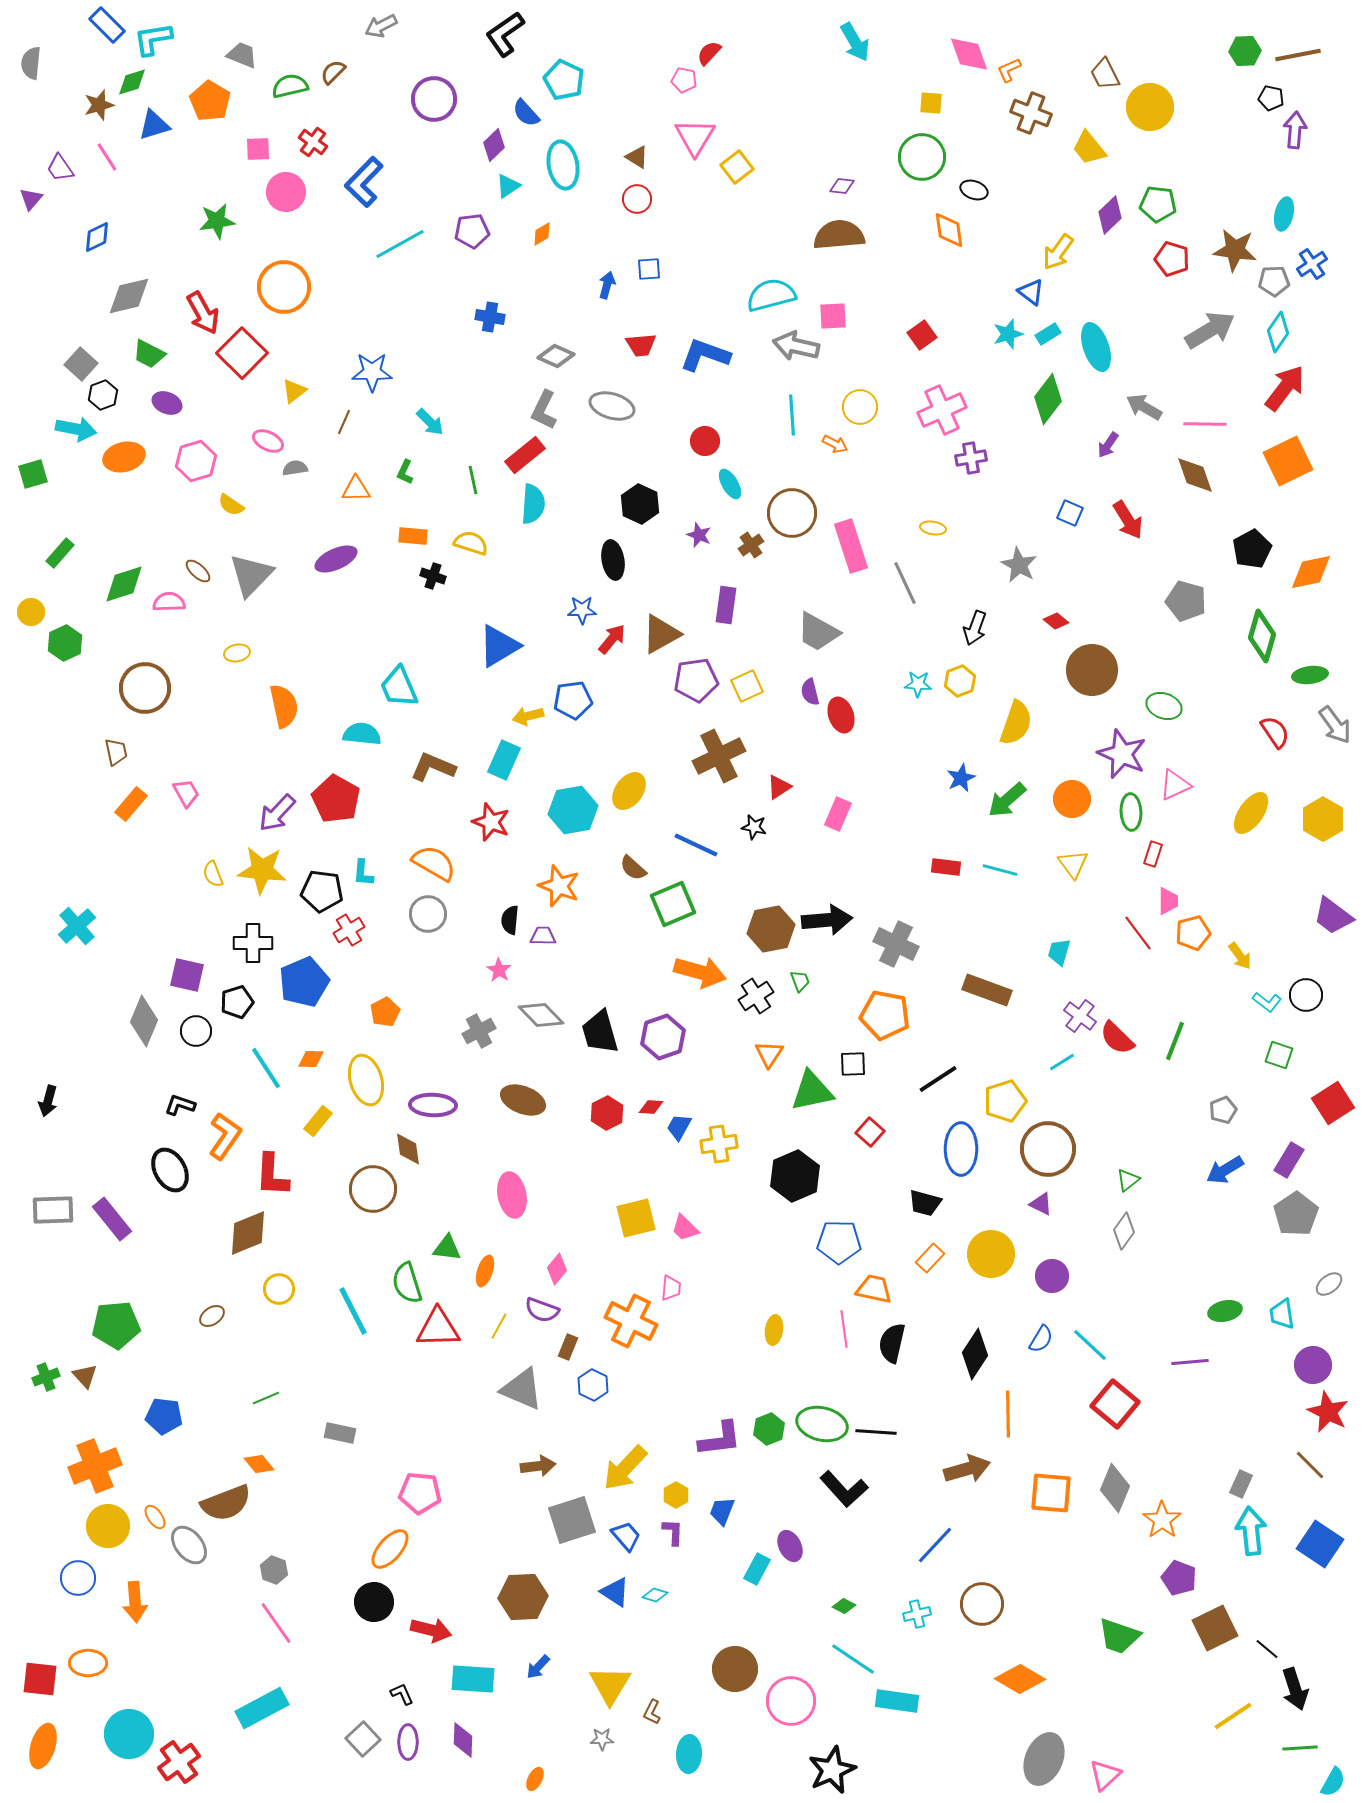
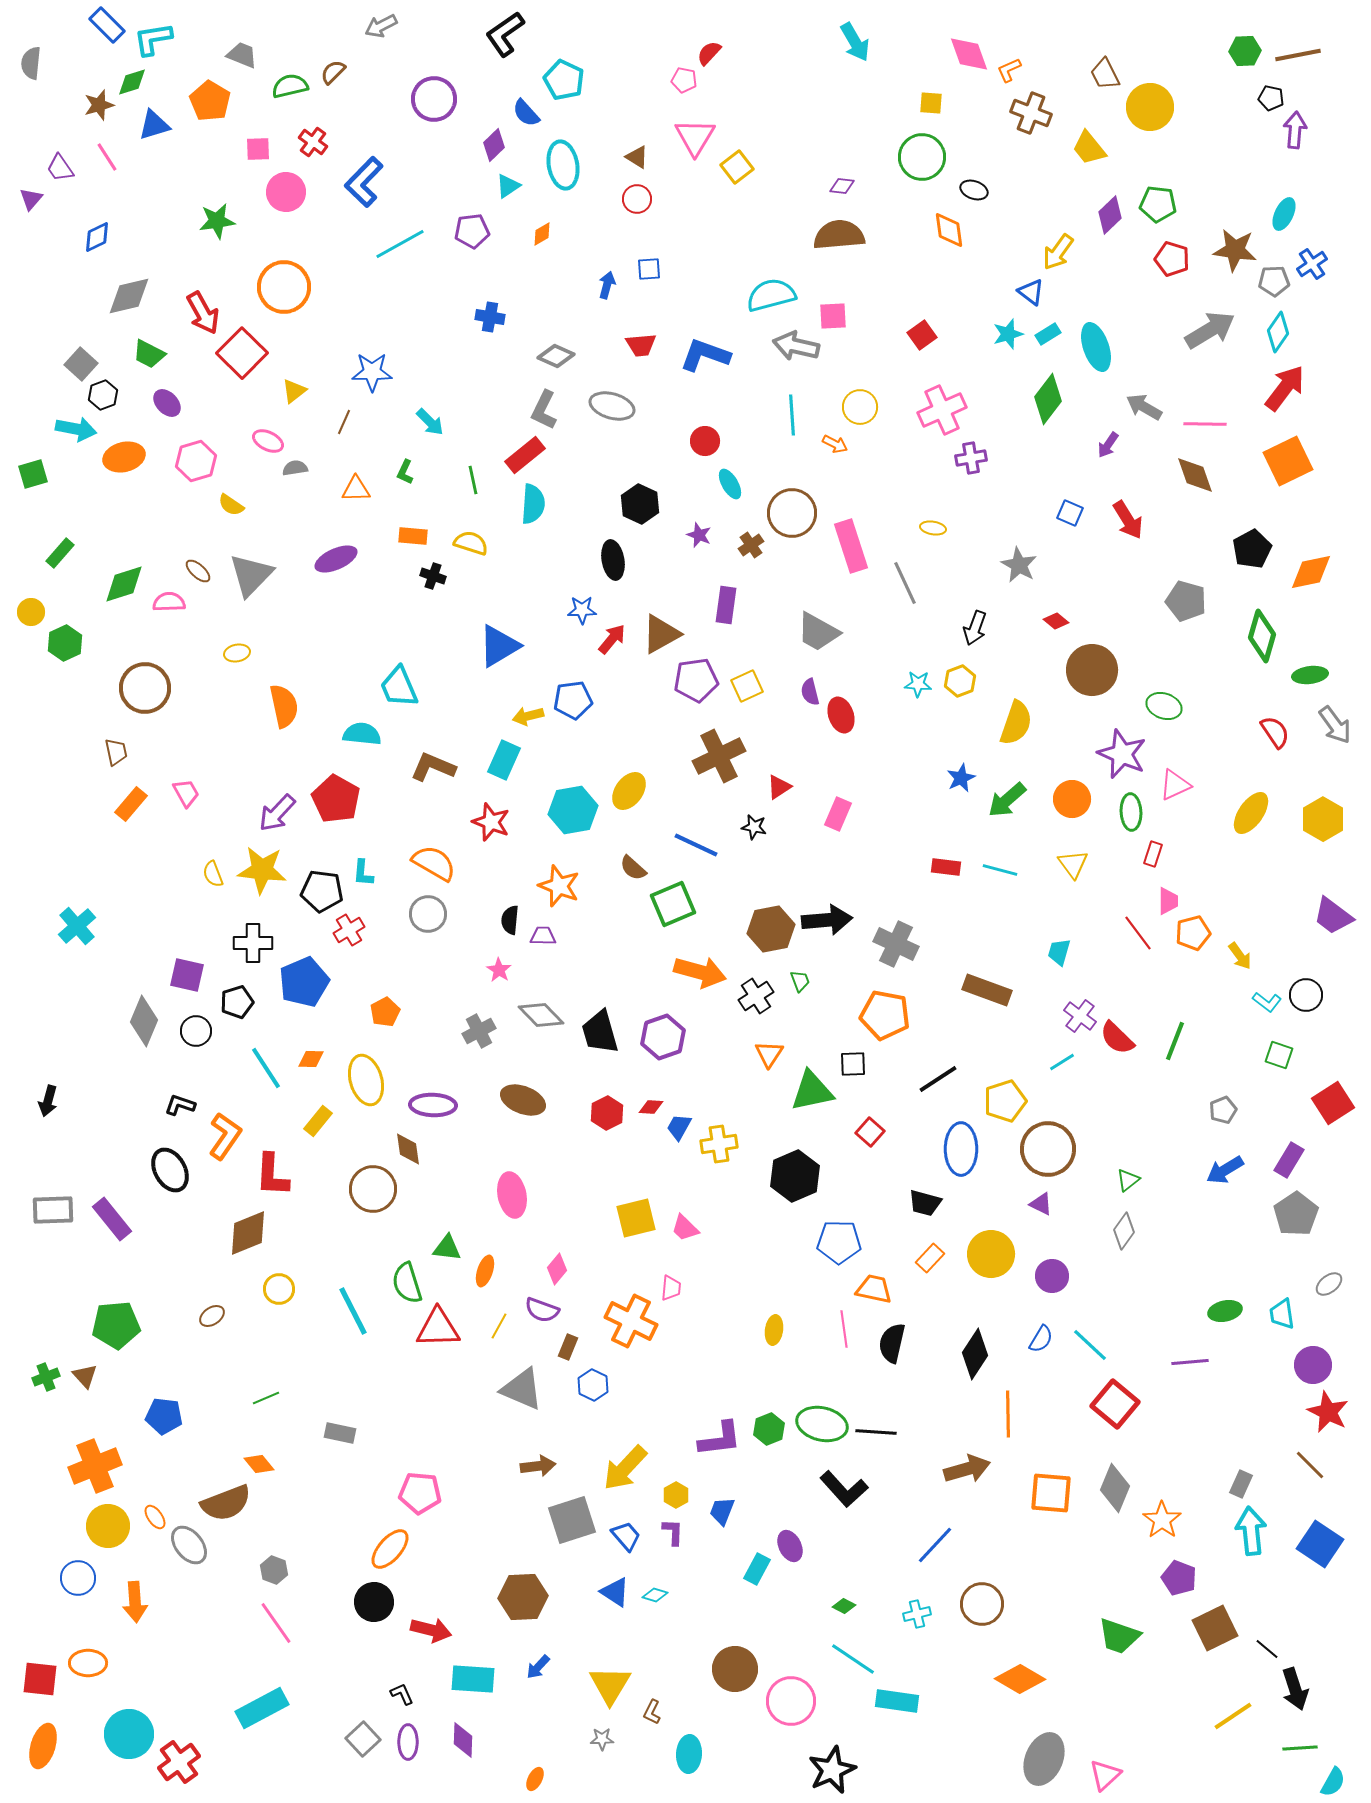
cyan ellipse at (1284, 214): rotated 12 degrees clockwise
purple ellipse at (167, 403): rotated 24 degrees clockwise
